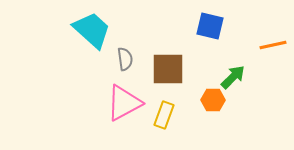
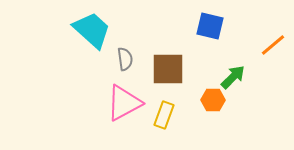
orange line: rotated 28 degrees counterclockwise
